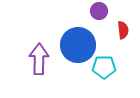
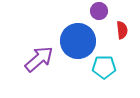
red semicircle: moved 1 px left
blue circle: moved 4 px up
purple arrow: rotated 48 degrees clockwise
